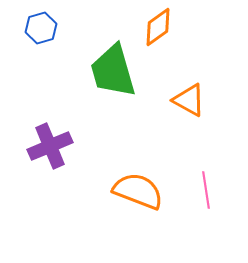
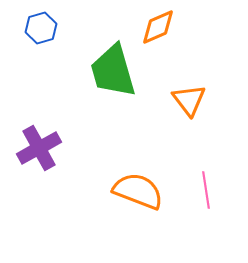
orange diamond: rotated 12 degrees clockwise
orange triangle: rotated 24 degrees clockwise
purple cross: moved 11 px left, 2 px down; rotated 6 degrees counterclockwise
